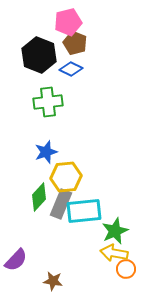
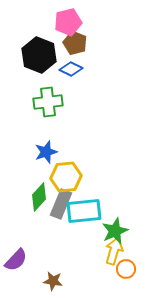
yellow arrow: moved 2 px up; rotated 96 degrees clockwise
